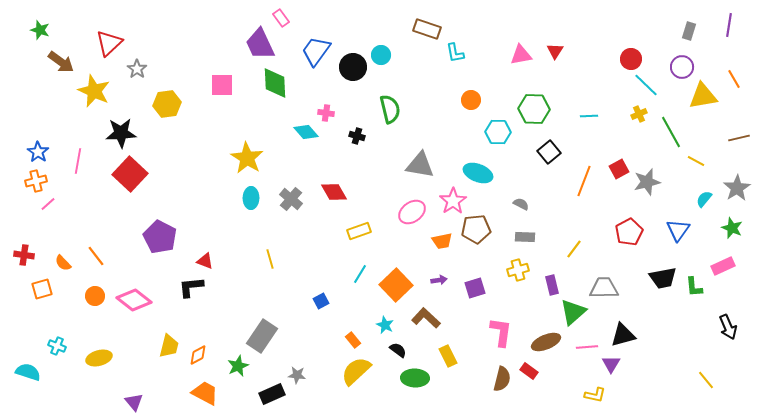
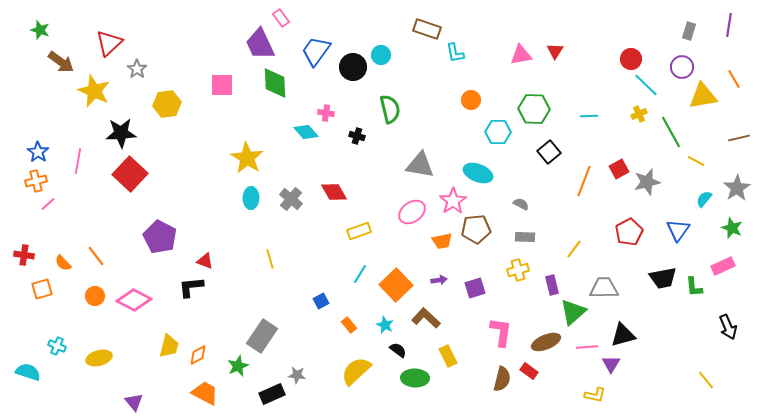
pink diamond at (134, 300): rotated 12 degrees counterclockwise
orange rectangle at (353, 340): moved 4 px left, 15 px up
